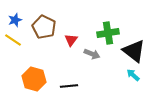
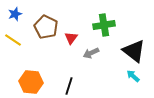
blue star: moved 6 px up
brown pentagon: moved 2 px right
green cross: moved 4 px left, 8 px up
red triangle: moved 2 px up
gray arrow: moved 1 px left, 1 px up; rotated 133 degrees clockwise
cyan arrow: moved 1 px down
orange hexagon: moved 3 px left, 3 px down; rotated 10 degrees counterclockwise
black line: rotated 66 degrees counterclockwise
